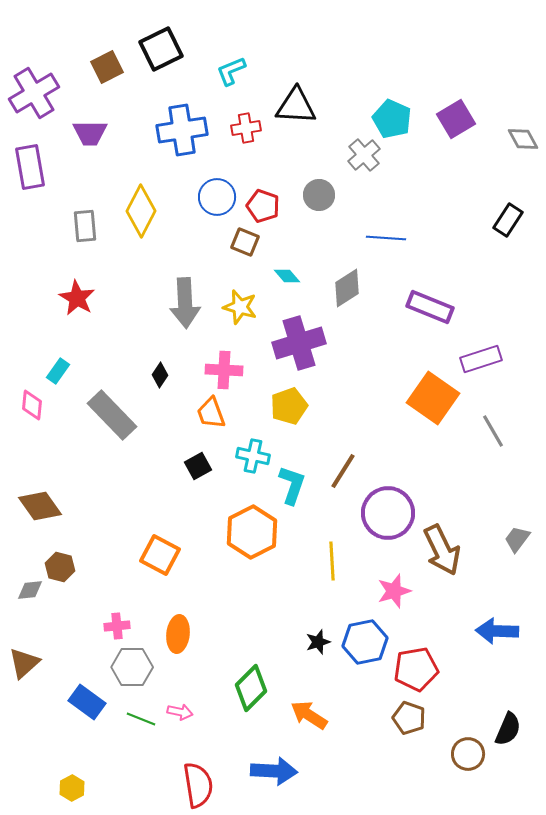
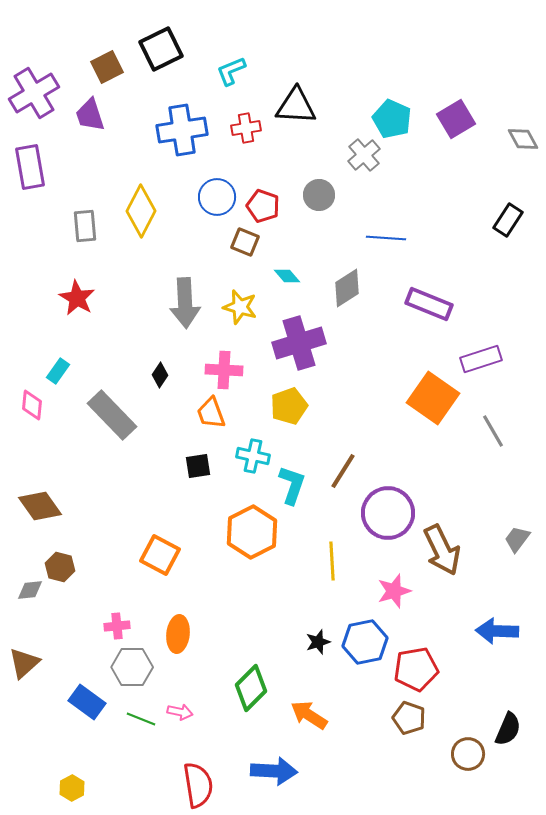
purple trapezoid at (90, 133): moved 18 px up; rotated 72 degrees clockwise
purple rectangle at (430, 307): moved 1 px left, 3 px up
black square at (198, 466): rotated 20 degrees clockwise
